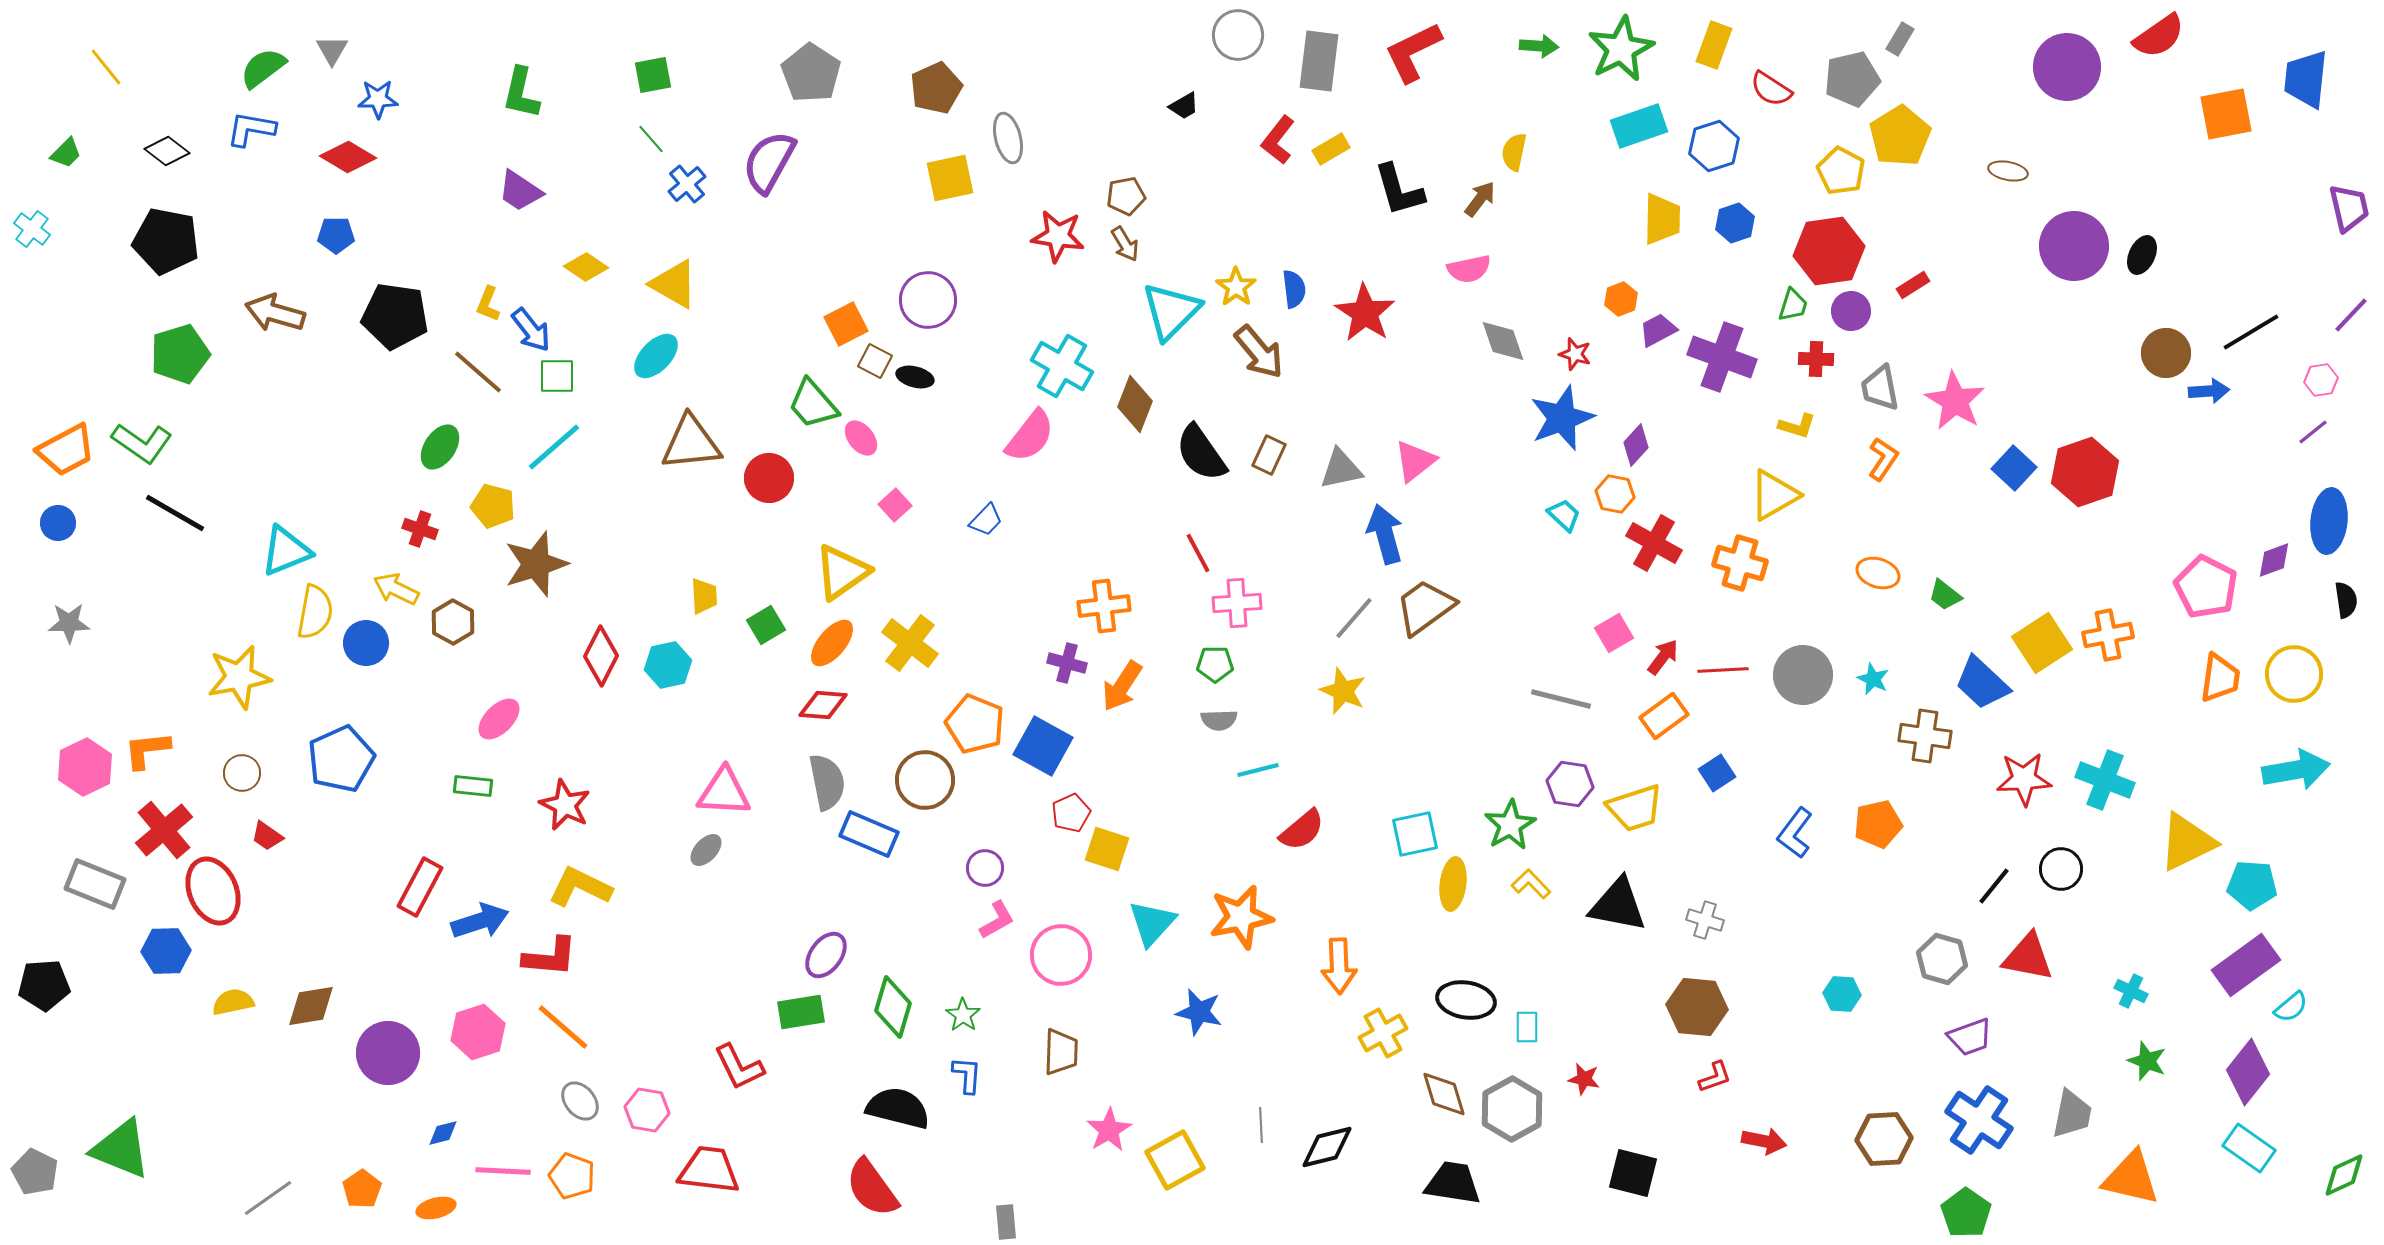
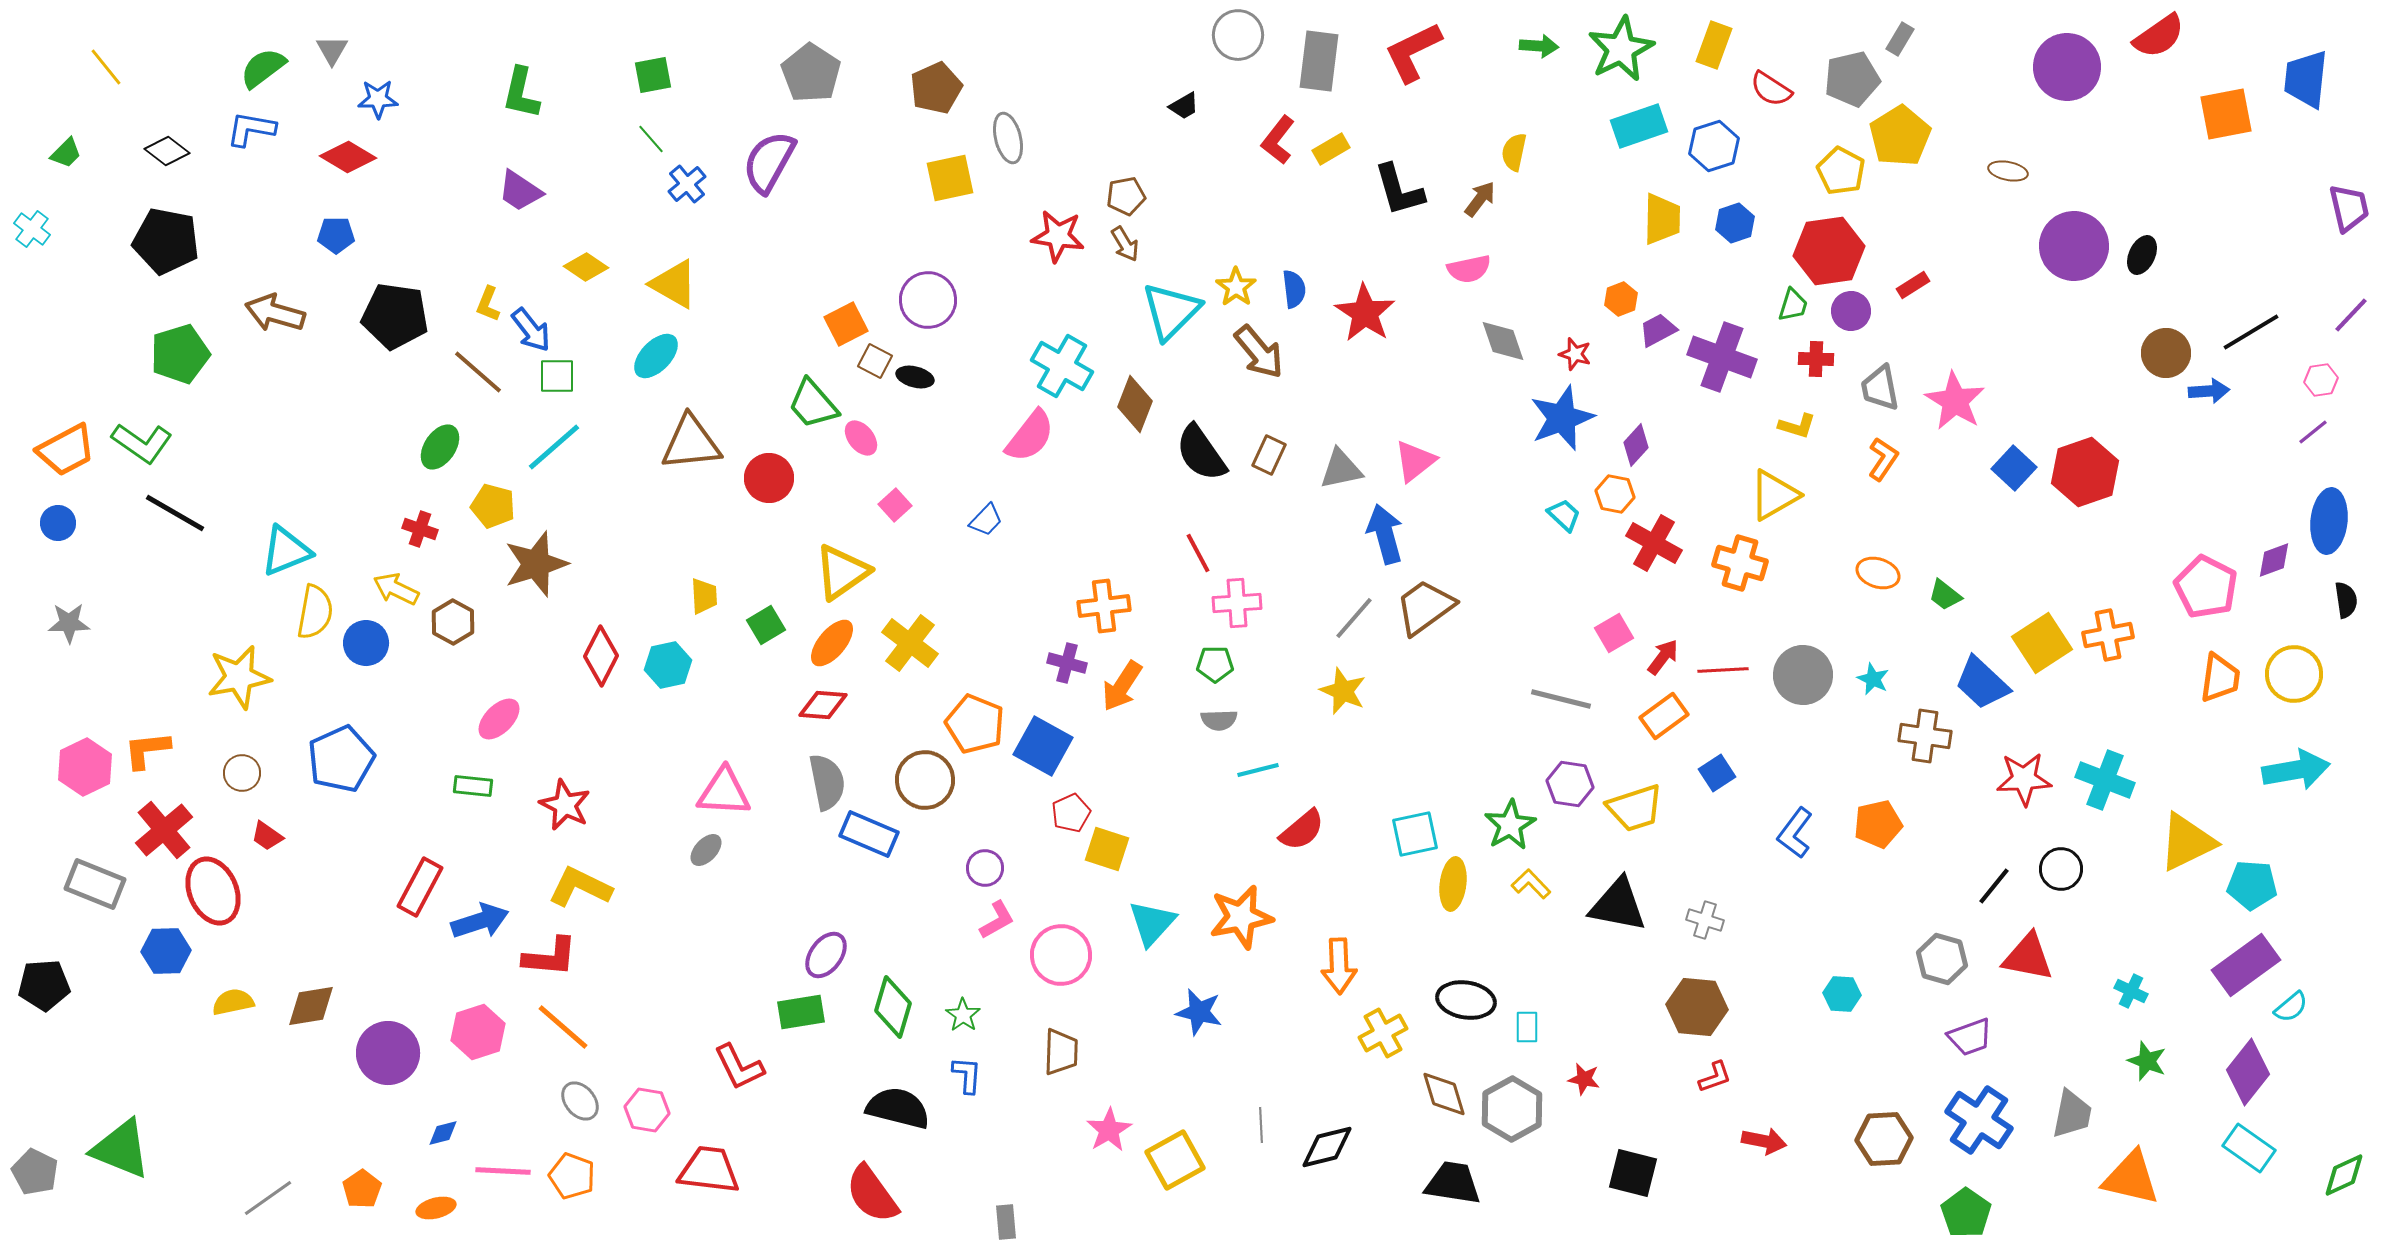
red semicircle at (872, 1188): moved 6 px down
